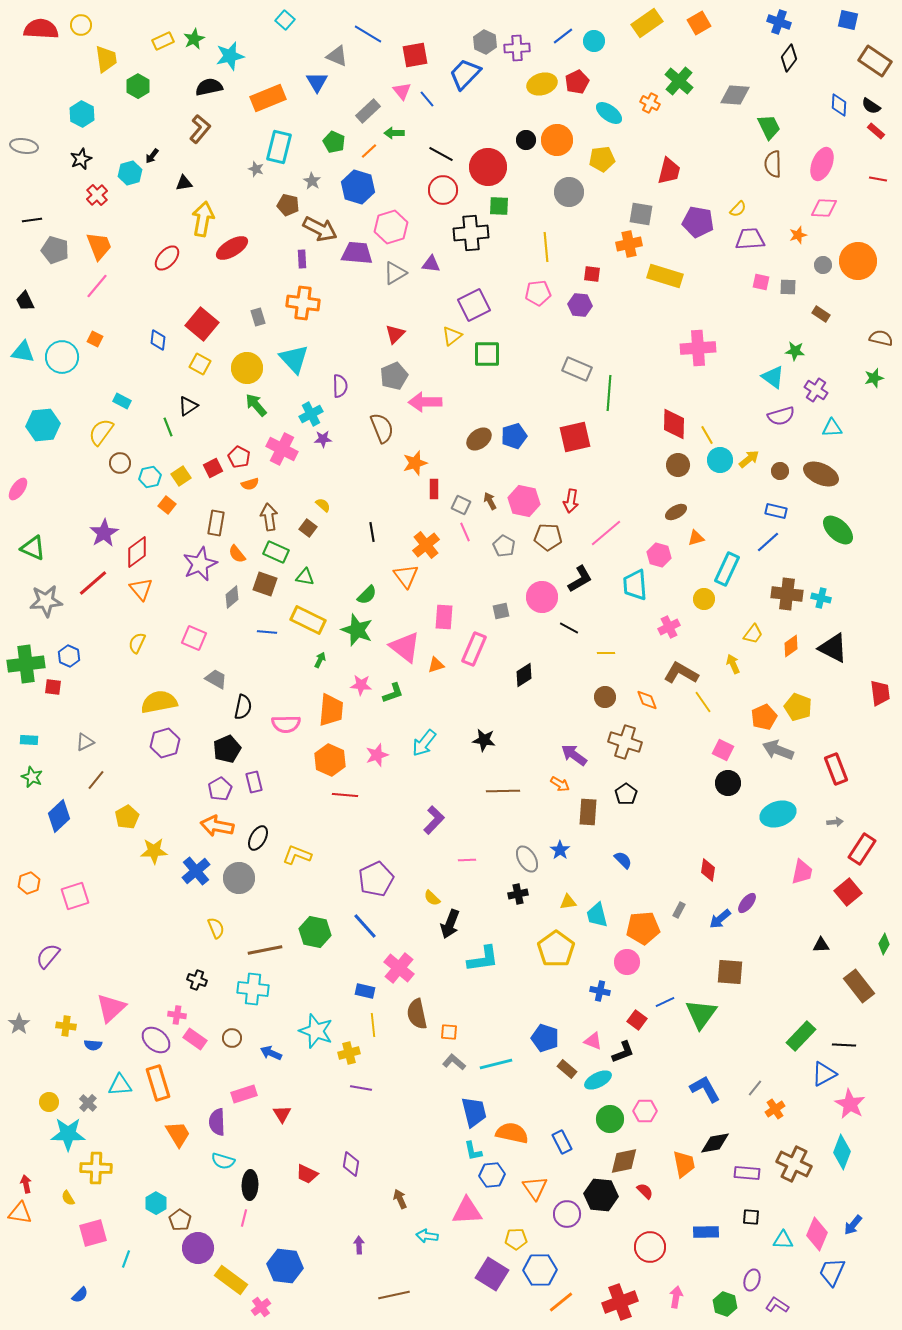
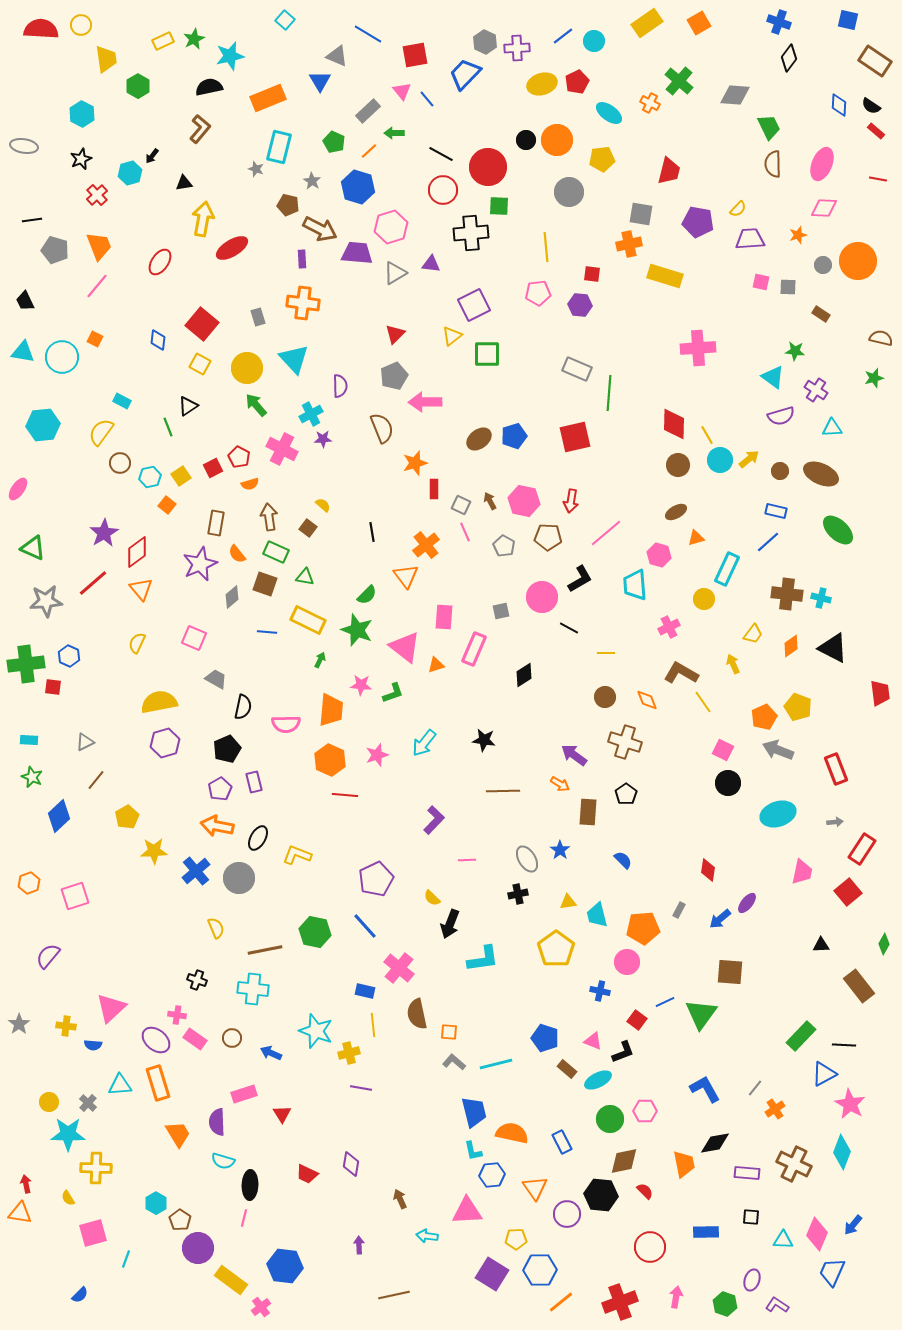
blue triangle at (317, 82): moved 3 px right, 1 px up
red ellipse at (167, 258): moved 7 px left, 4 px down; rotated 8 degrees counterclockwise
